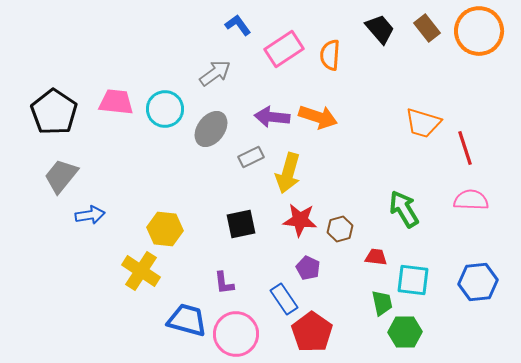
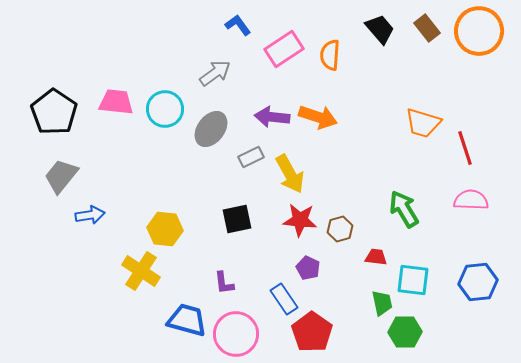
yellow arrow: moved 2 px right, 1 px down; rotated 45 degrees counterclockwise
black square: moved 4 px left, 5 px up
